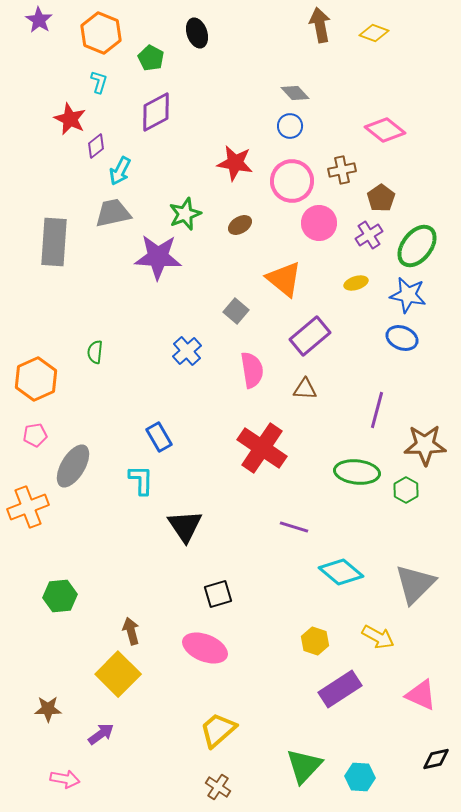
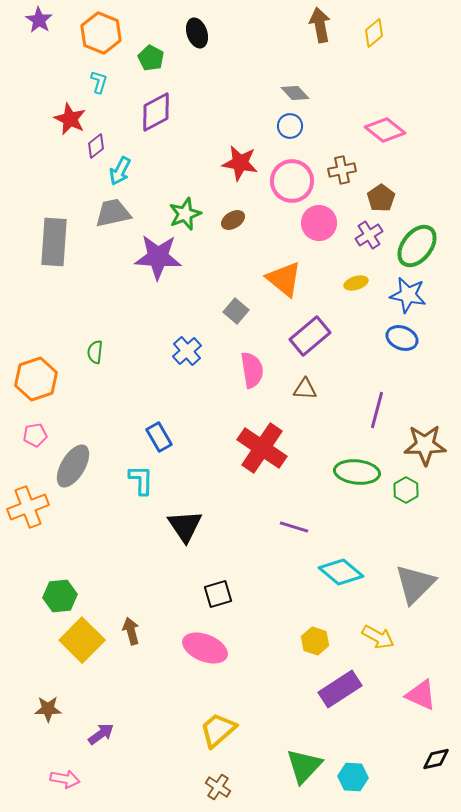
yellow diamond at (374, 33): rotated 60 degrees counterclockwise
red star at (235, 163): moved 5 px right
brown ellipse at (240, 225): moved 7 px left, 5 px up
orange hexagon at (36, 379): rotated 6 degrees clockwise
yellow square at (118, 674): moved 36 px left, 34 px up
cyan hexagon at (360, 777): moved 7 px left
